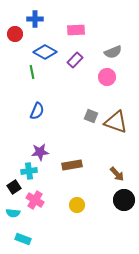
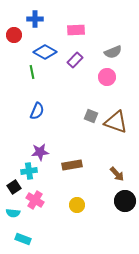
red circle: moved 1 px left, 1 px down
black circle: moved 1 px right, 1 px down
